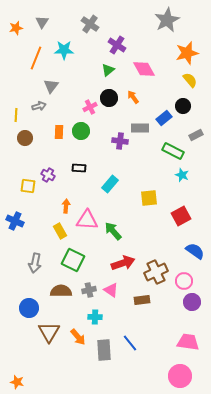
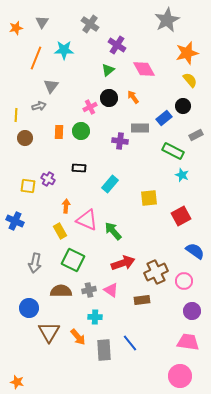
purple cross at (48, 175): moved 4 px down
pink triangle at (87, 220): rotated 20 degrees clockwise
purple circle at (192, 302): moved 9 px down
